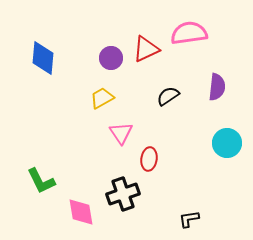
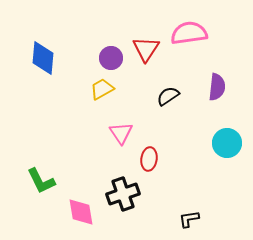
red triangle: rotated 32 degrees counterclockwise
yellow trapezoid: moved 9 px up
